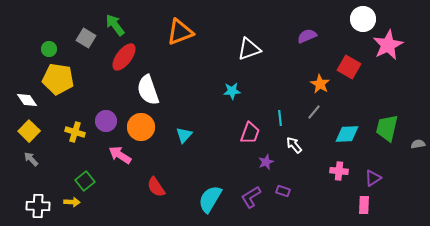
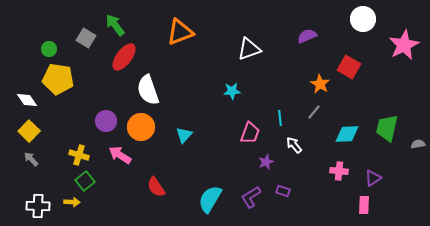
pink star: moved 16 px right
yellow cross: moved 4 px right, 23 px down
